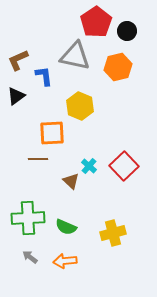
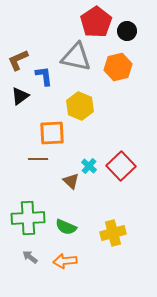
gray triangle: moved 1 px right, 1 px down
black triangle: moved 4 px right
red square: moved 3 px left
